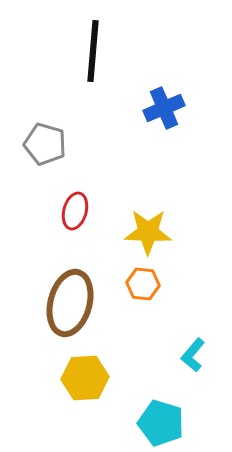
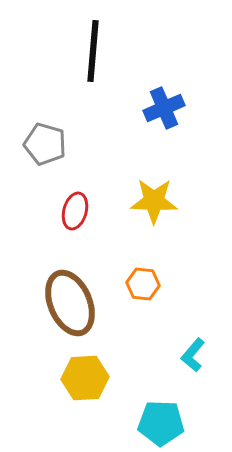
yellow star: moved 6 px right, 31 px up
brown ellipse: rotated 38 degrees counterclockwise
cyan pentagon: rotated 15 degrees counterclockwise
